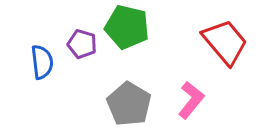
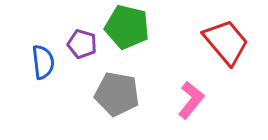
red trapezoid: moved 1 px right
blue semicircle: moved 1 px right
gray pentagon: moved 12 px left, 10 px up; rotated 21 degrees counterclockwise
